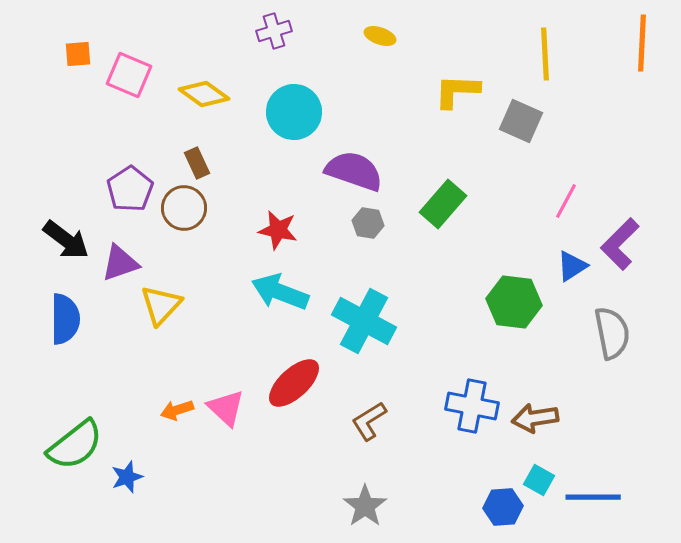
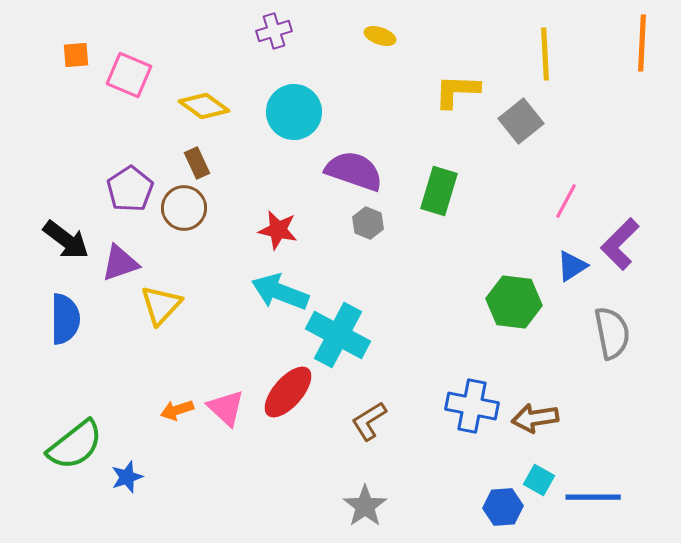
orange square: moved 2 px left, 1 px down
yellow diamond: moved 12 px down
gray square: rotated 27 degrees clockwise
green rectangle: moved 4 px left, 13 px up; rotated 24 degrees counterclockwise
gray hexagon: rotated 12 degrees clockwise
cyan cross: moved 26 px left, 14 px down
red ellipse: moved 6 px left, 9 px down; rotated 6 degrees counterclockwise
